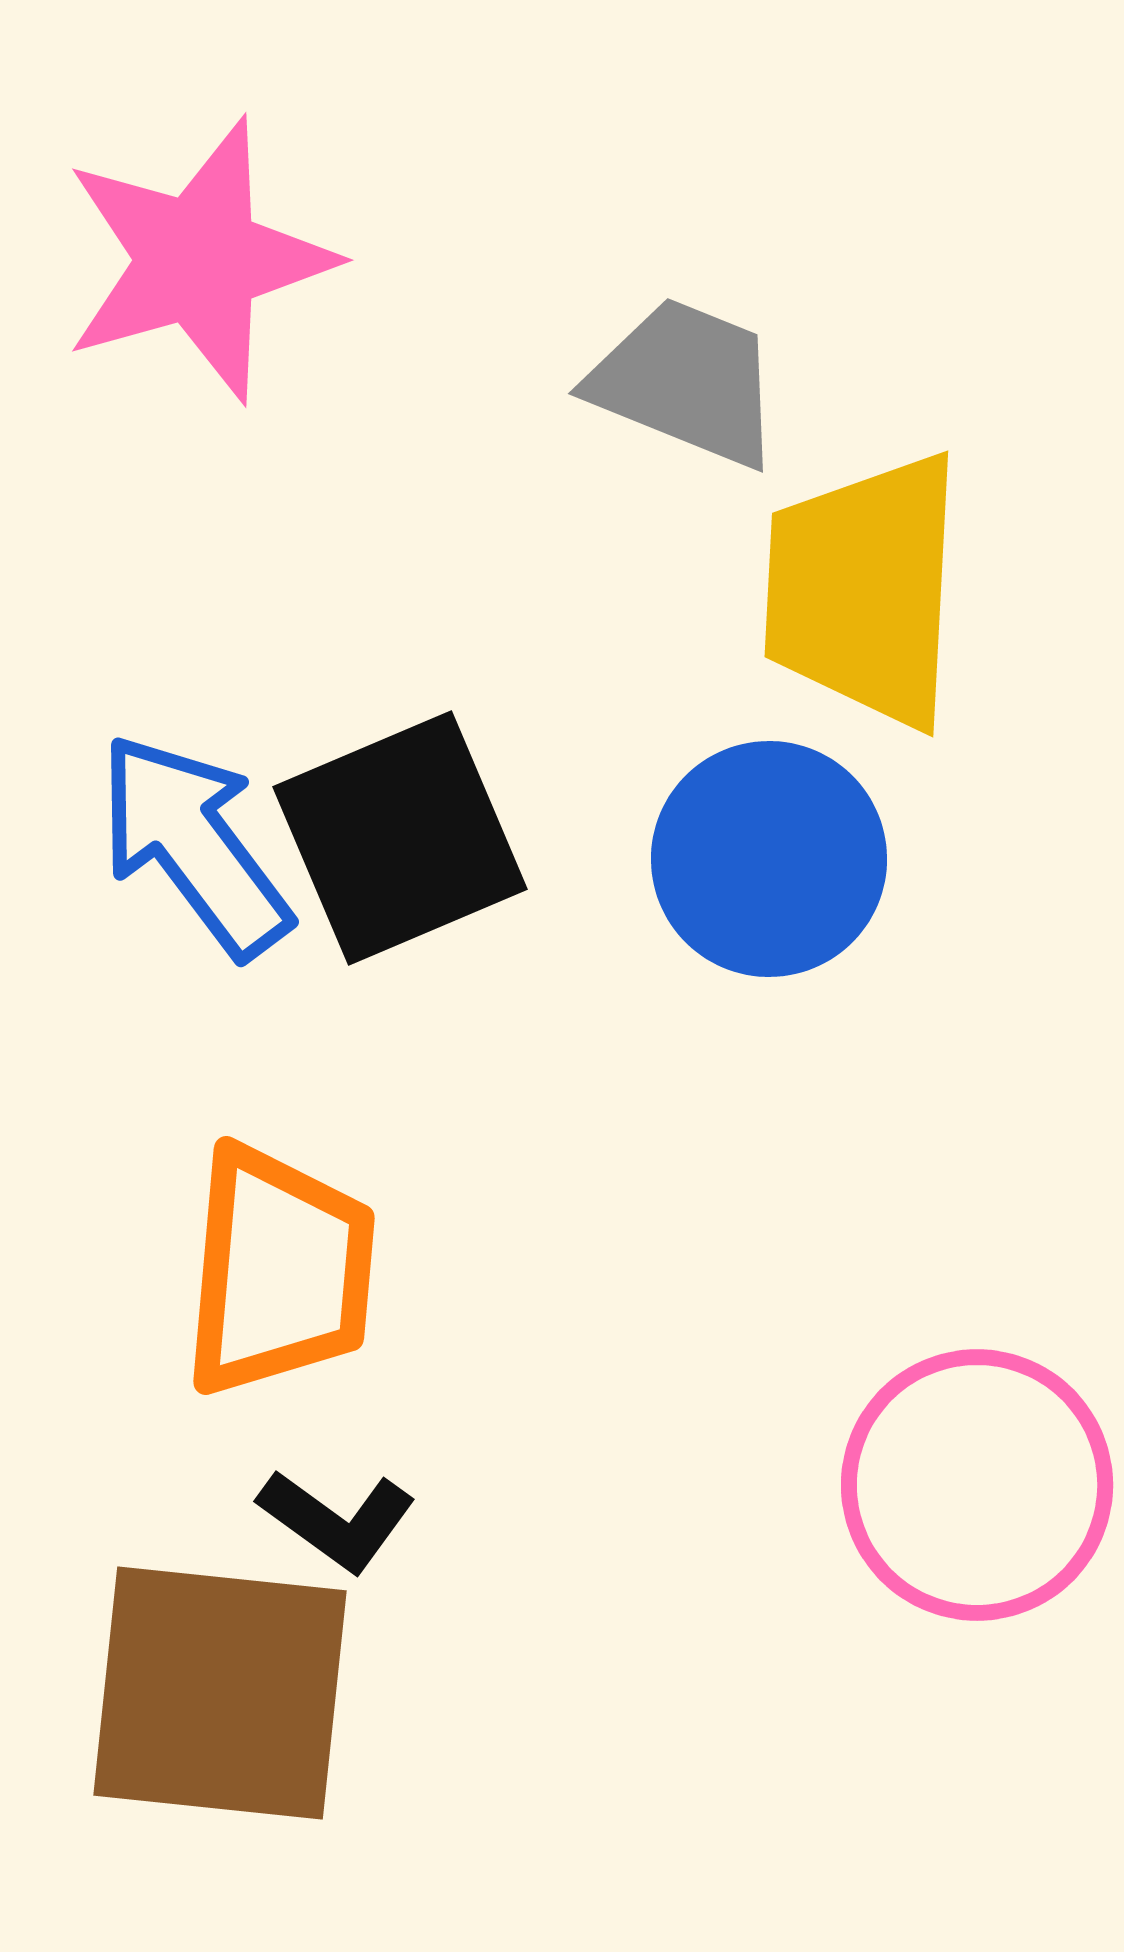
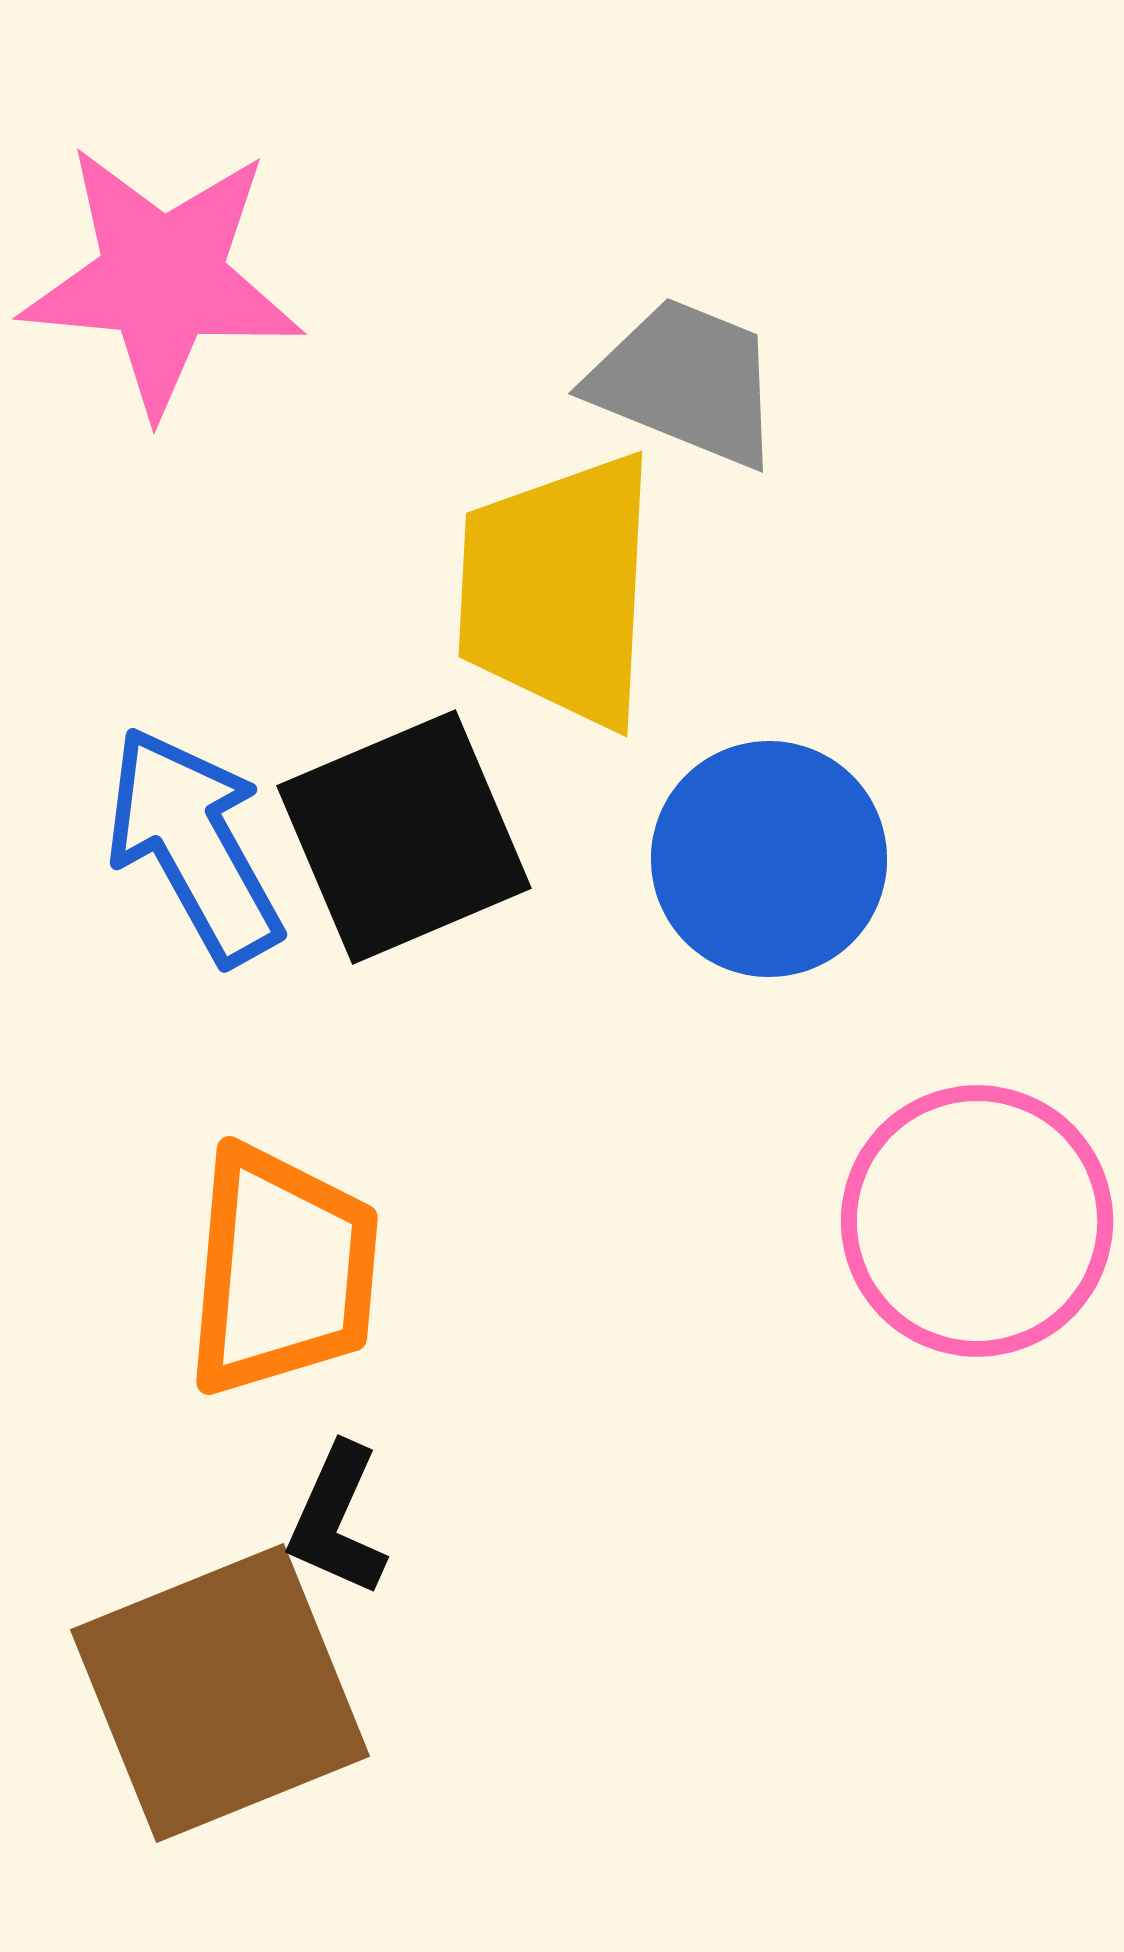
pink star: moved 36 px left, 19 px down; rotated 21 degrees clockwise
yellow trapezoid: moved 306 px left
black square: moved 4 px right, 1 px up
blue arrow: rotated 8 degrees clockwise
orange trapezoid: moved 3 px right
pink circle: moved 264 px up
black L-shape: rotated 78 degrees clockwise
brown square: rotated 28 degrees counterclockwise
